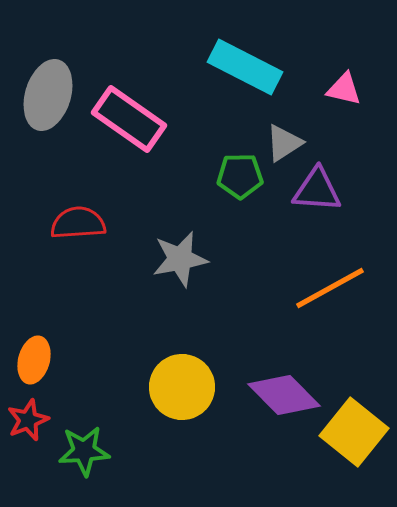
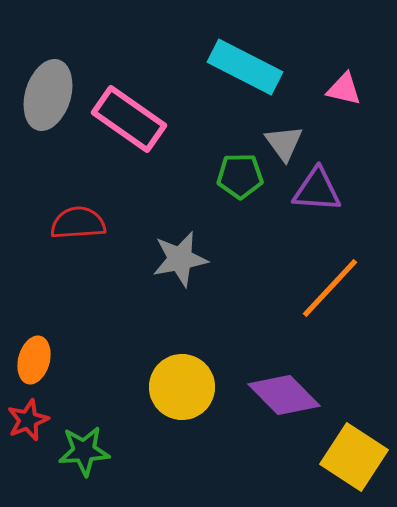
gray triangle: rotated 33 degrees counterclockwise
orange line: rotated 18 degrees counterclockwise
yellow square: moved 25 px down; rotated 6 degrees counterclockwise
